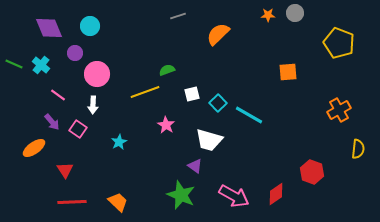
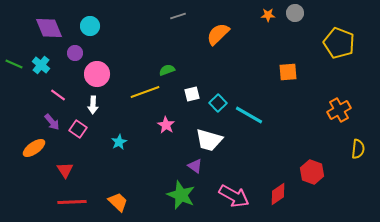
red diamond: moved 2 px right
